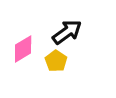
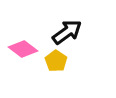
pink diamond: rotated 68 degrees clockwise
